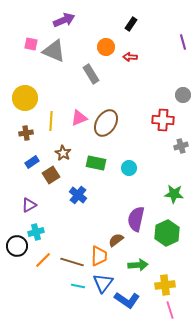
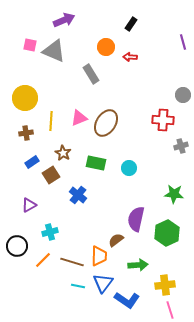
pink square: moved 1 px left, 1 px down
cyan cross: moved 14 px right
